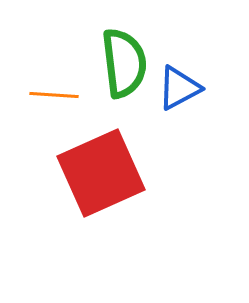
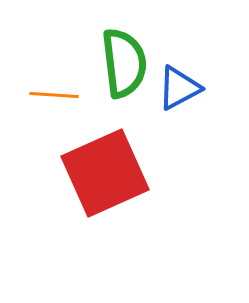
red square: moved 4 px right
